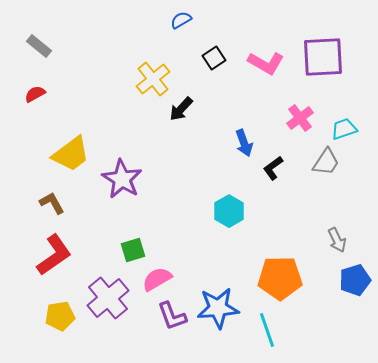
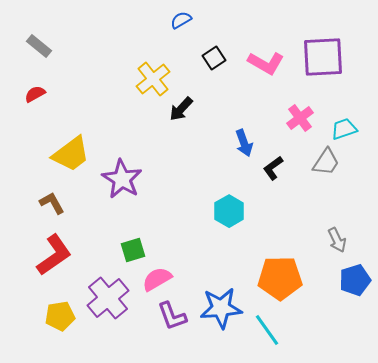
blue star: moved 3 px right
cyan line: rotated 16 degrees counterclockwise
